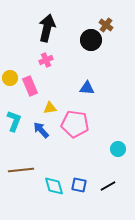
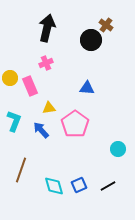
pink cross: moved 3 px down
yellow triangle: moved 1 px left
pink pentagon: rotated 28 degrees clockwise
brown line: rotated 65 degrees counterclockwise
blue square: rotated 35 degrees counterclockwise
